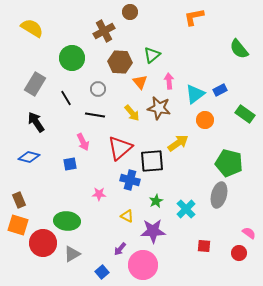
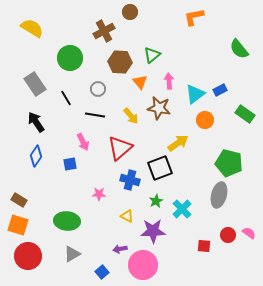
green circle at (72, 58): moved 2 px left
gray rectangle at (35, 84): rotated 65 degrees counterclockwise
yellow arrow at (132, 113): moved 1 px left, 3 px down
blue diamond at (29, 157): moved 7 px right, 1 px up; rotated 70 degrees counterclockwise
black square at (152, 161): moved 8 px right, 7 px down; rotated 15 degrees counterclockwise
brown rectangle at (19, 200): rotated 35 degrees counterclockwise
cyan cross at (186, 209): moved 4 px left
red circle at (43, 243): moved 15 px left, 13 px down
purple arrow at (120, 249): rotated 40 degrees clockwise
red circle at (239, 253): moved 11 px left, 18 px up
